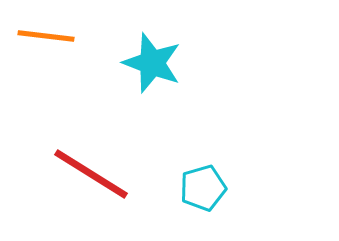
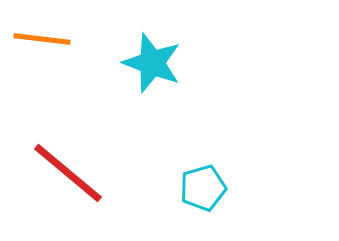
orange line: moved 4 px left, 3 px down
red line: moved 23 px left, 1 px up; rotated 8 degrees clockwise
